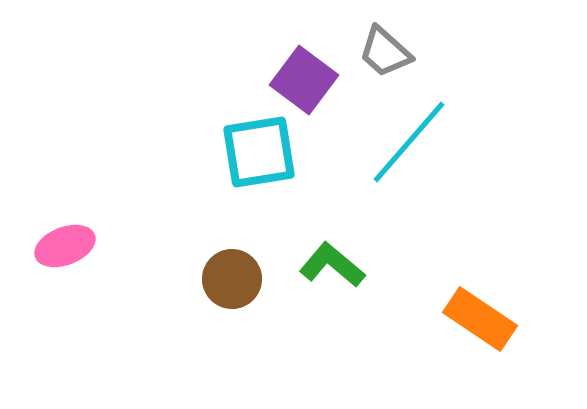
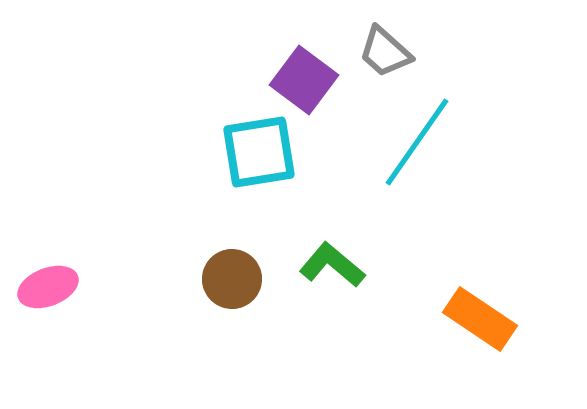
cyan line: moved 8 px right; rotated 6 degrees counterclockwise
pink ellipse: moved 17 px left, 41 px down
